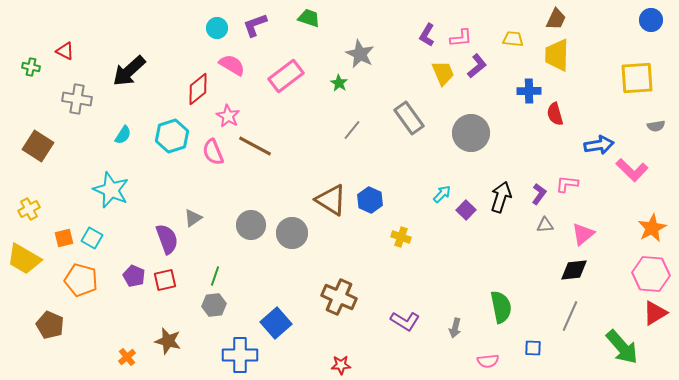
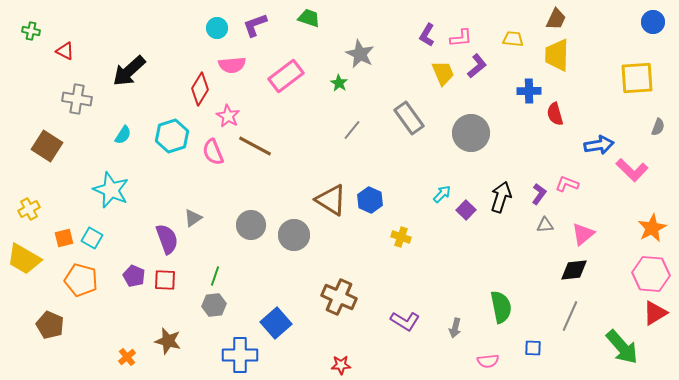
blue circle at (651, 20): moved 2 px right, 2 px down
pink semicircle at (232, 65): rotated 144 degrees clockwise
green cross at (31, 67): moved 36 px up
red diamond at (198, 89): moved 2 px right; rotated 20 degrees counterclockwise
gray semicircle at (656, 126): moved 2 px right, 1 px down; rotated 60 degrees counterclockwise
brown square at (38, 146): moved 9 px right
pink L-shape at (567, 184): rotated 15 degrees clockwise
gray circle at (292, 233): moved 2 px right, 2 px down
red square at (165, 280): rotated 15 degrees clockwise
